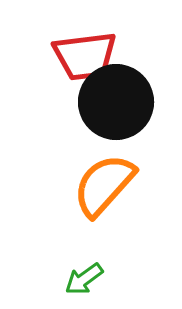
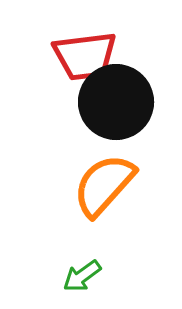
green arrow: moved 2 px left, 3 px up
